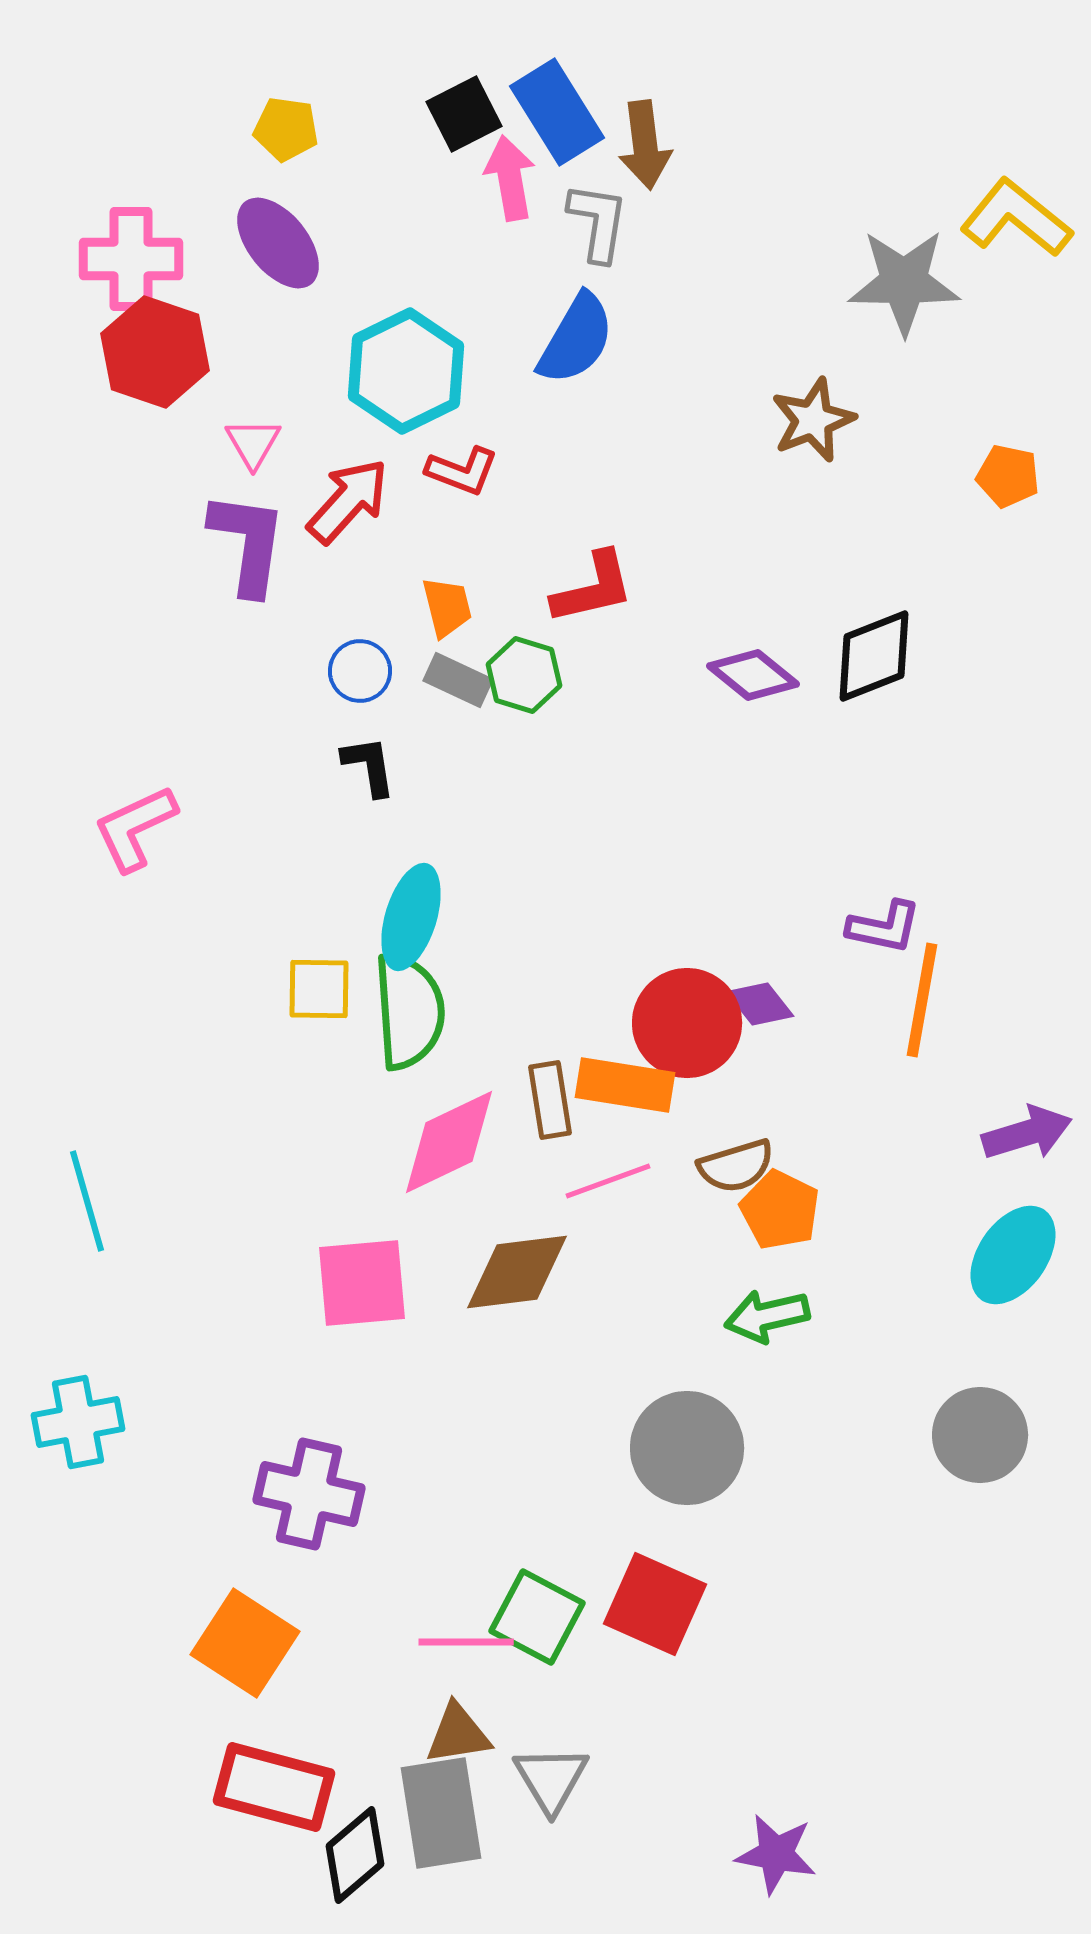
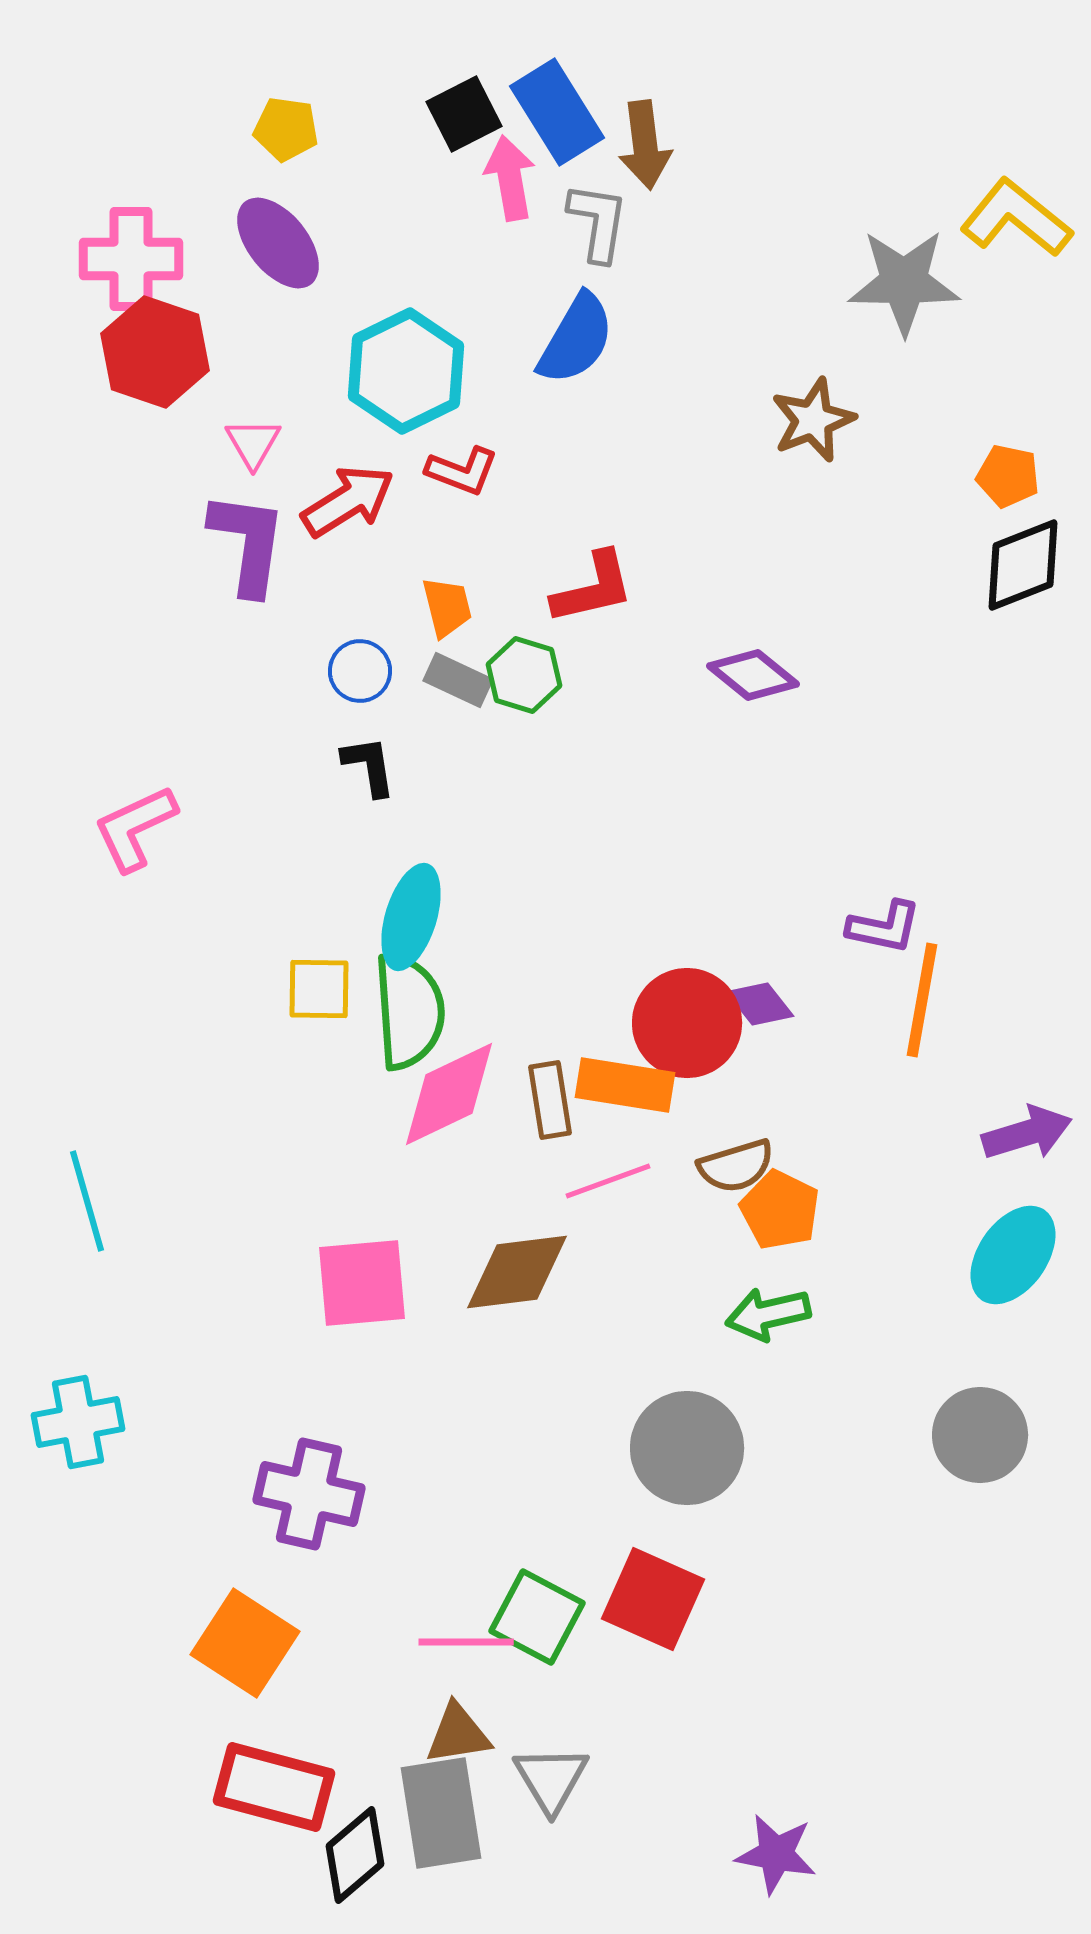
red arrow at (348, 501): rotated 16 degrees clockwise
black diamond at (874, 656): moved 149 px right, 91 px up
pink diamond at (449, 1142): moved 48 px up
green arrow at (767, 1316): moved 1 px right, 2 px up
red square at (655, 1604): moved 2 px left, 5 px up
